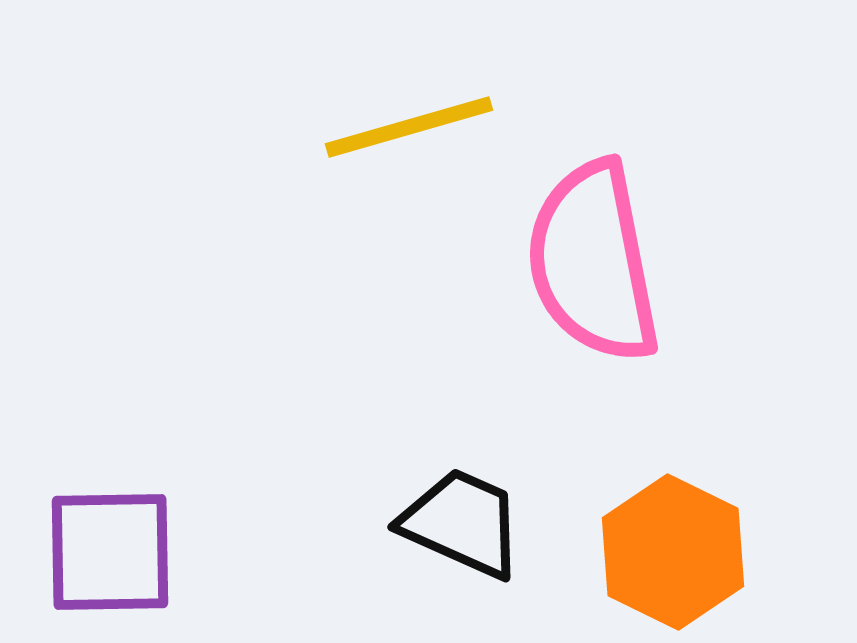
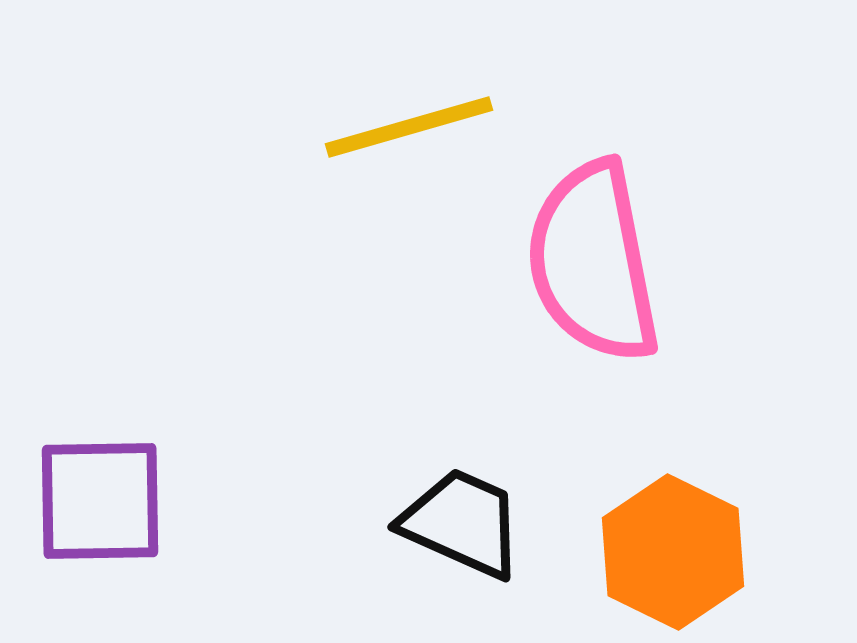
purple square: moved 10 px left, 51 px up
